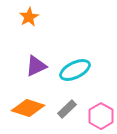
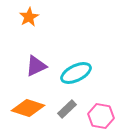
cyan ellipse: moved 1 px right, 3 px down
pink hexagon: rotated 20 degrees counterclockwise
